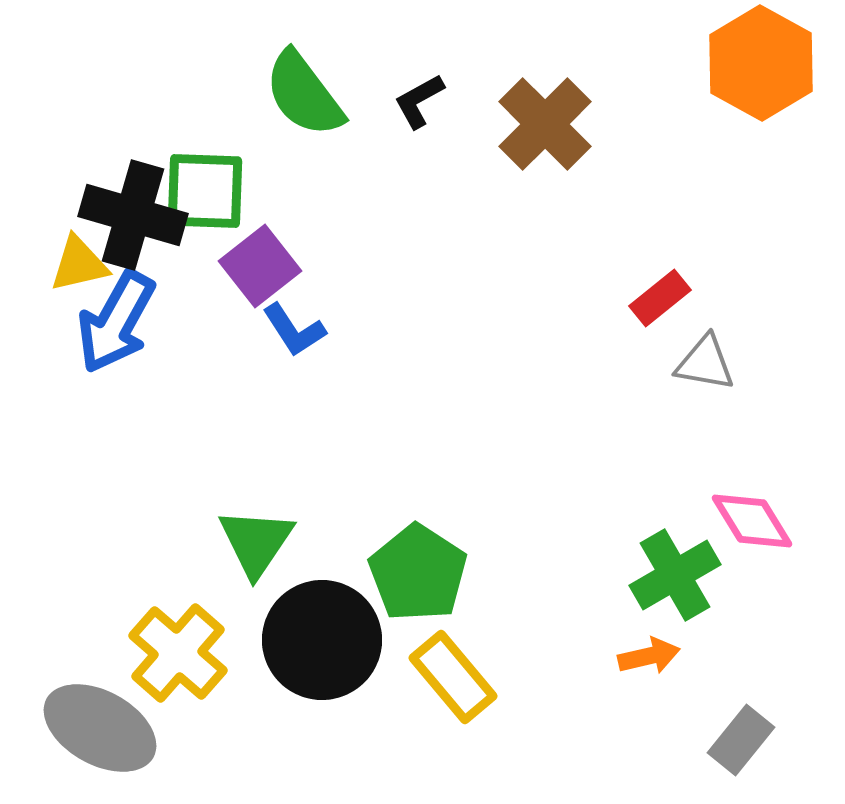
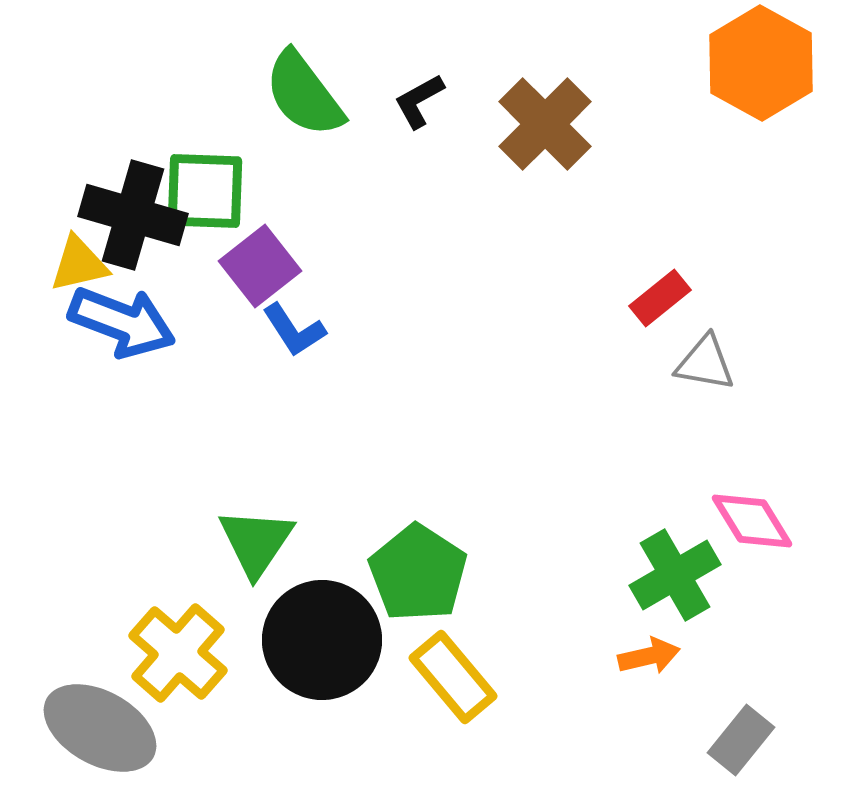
blue arrow: moved 6 px right; rotated 98 degrees counterclockwise
